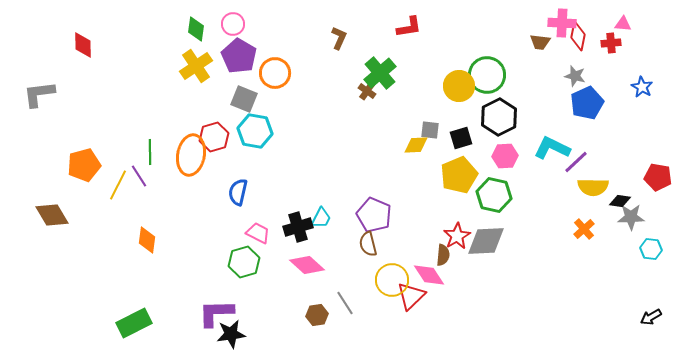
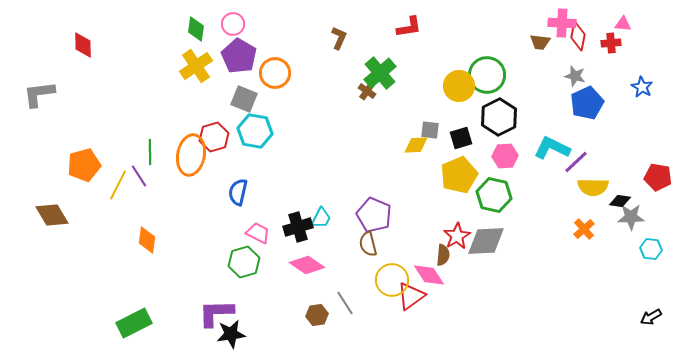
pink diamond at (307, 265): rotated 8 degrees counterclockwise
red triangle at (411, 296): rotated 8 degrees clockwise
